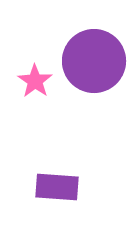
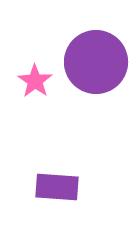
purple circle: moved 2 px right, 1 px down
